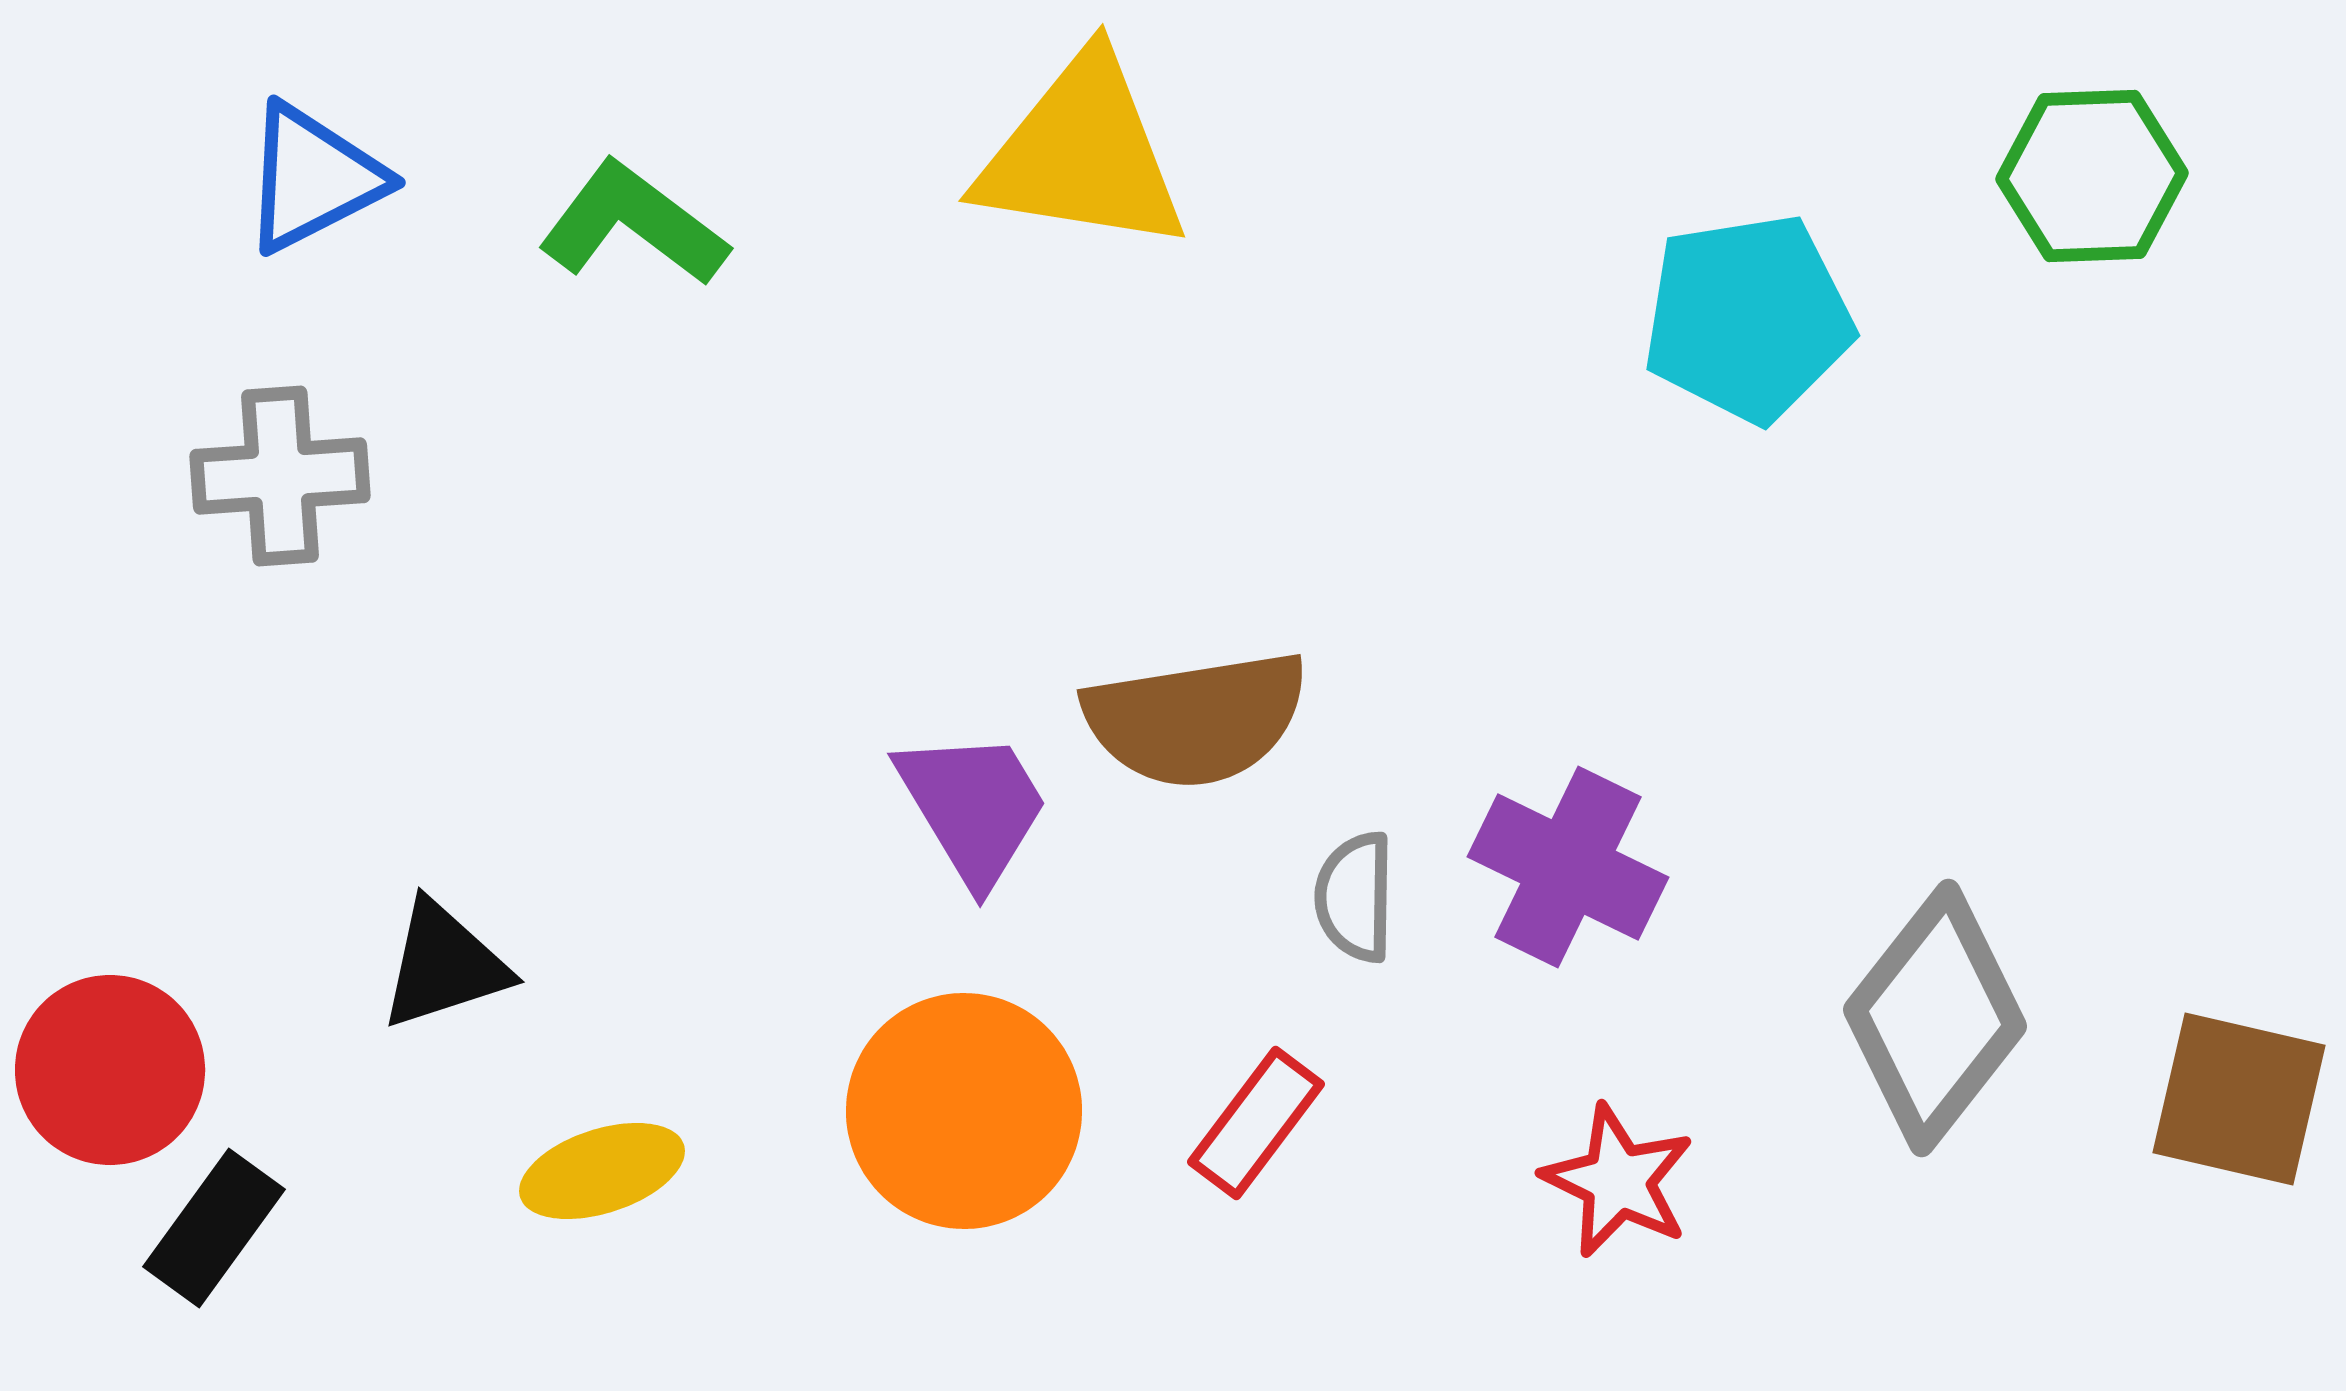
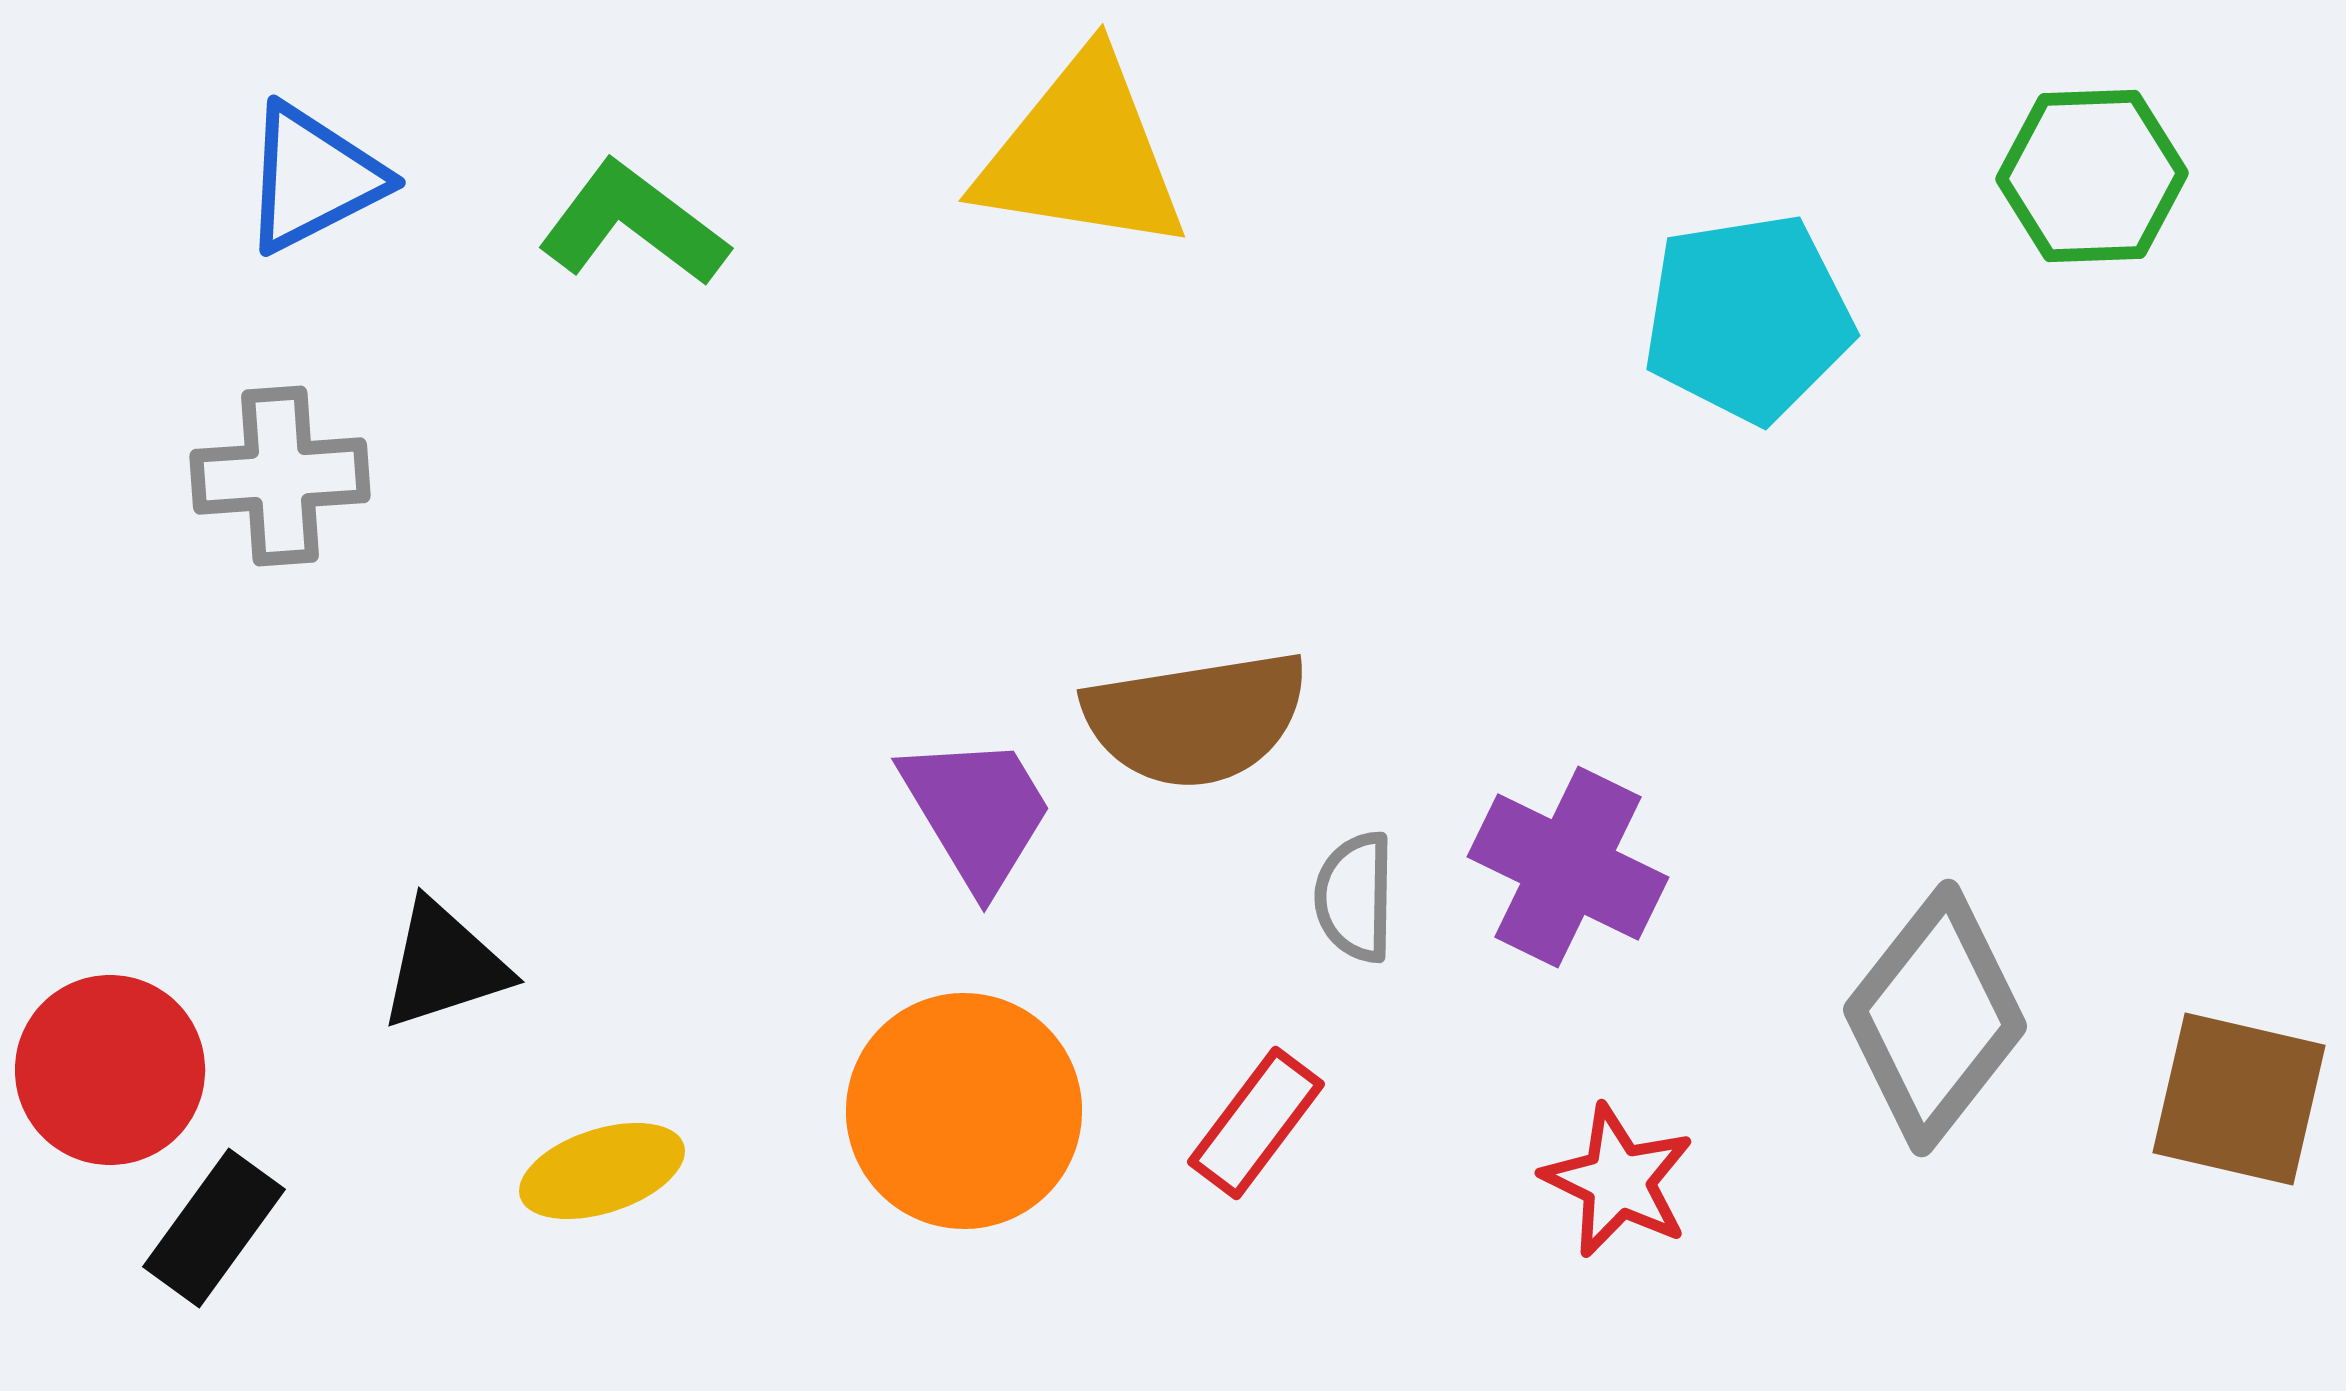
purple trapezoid: moved 4 px right, 5 px down
